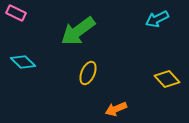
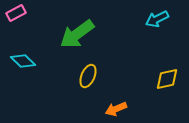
pink rectangle: rotated 54 degrees counterclockwise
green arrow: moved 1 px left, 3 px down
cyan diamond: moved 1 px up
yellow ellipse: moved 3 px down
yellow diamond: rotated 60 degrees counterclockwise
